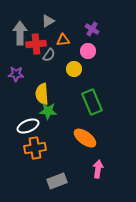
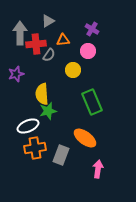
yellow circle: moved 1 px left, 1 px down
purple star: rotated 21 degrees counterclockwise
green star: rotated 18 degrees counterclockwise
gray rectangle: moved 4 px right, 26 px up; rotated 48 degrees counterclockwise
